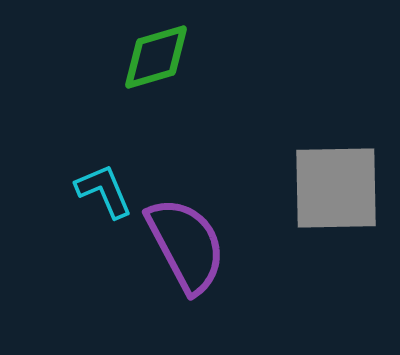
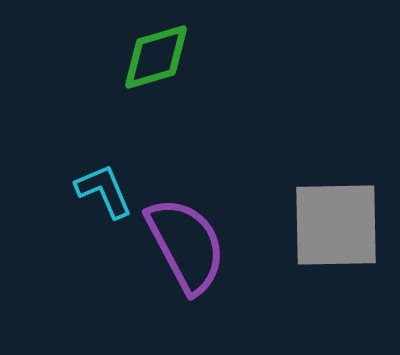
gray square: moved 37 px down
